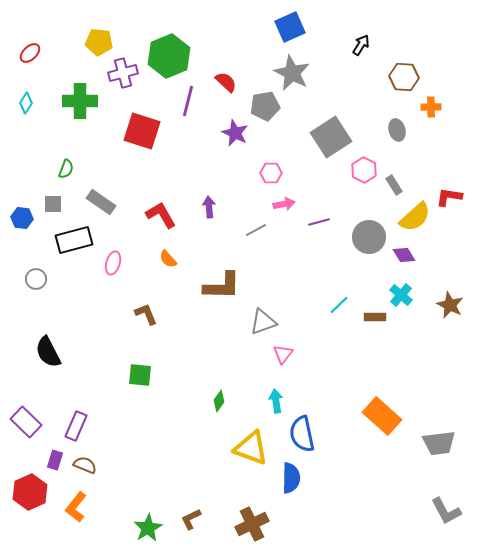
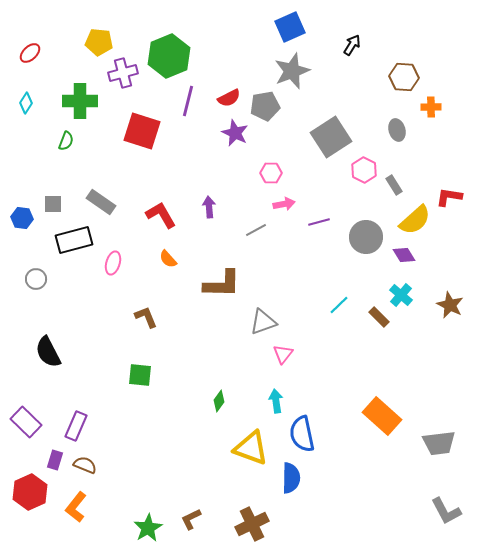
black arrow at (361, 45): moved 9 px left
gray star at (292, 73): moved 2 px up; rotated 24 degrees clockwise
red semicircle at (226, 82): moved 3 px right, 16 px down; rotated 110 degrees clockwise
green semicircle at (66, 169): moved 28 px up
yellow semicircle at (415, 217): moved 3 px down
gray circle at (369, 237): moved 3 px left
brown L-shape at (222, 286): moved 2 px up
brown L-shape at (146, 314): moved 3 px down
brown rectangle at (375, 317): moved 4 px right; rotated 45 degrees clockwise
